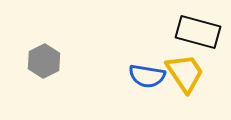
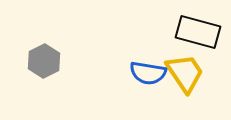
blue semicircle: moved 1 px right, 3 px up
